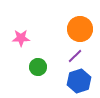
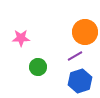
orange circle: moved 5 px right, 3 px down
purple line: rotated 14 degrees clockwise
blue hexagon: moved 1 px right
